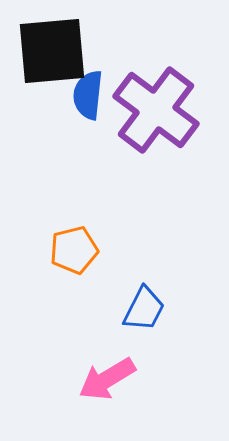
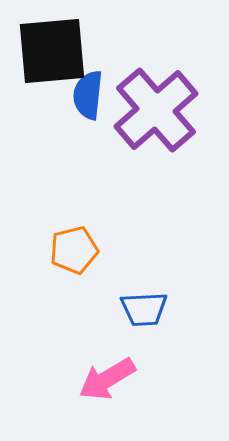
purple cross: rotated 12 degrees clockwise
blue trapezoid: rotated 60 degrees clockwise
